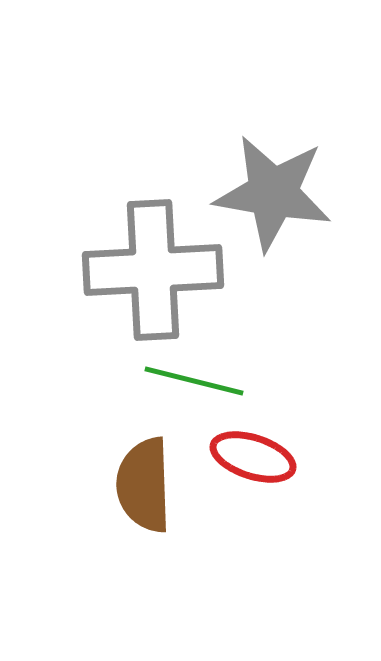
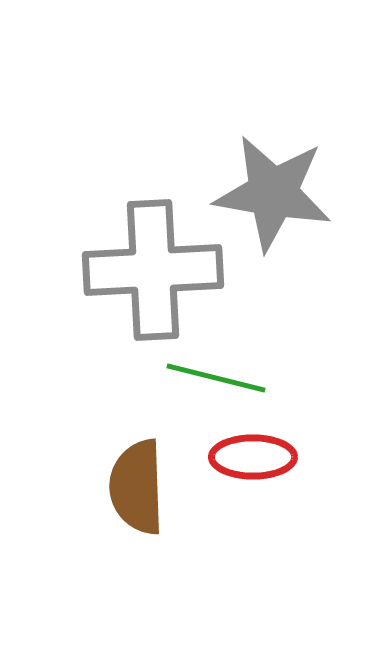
green line: moved 22 px right, 3 px up
red ellipse: rotated 18 degrees counterclockwise
brown semicircle: moved 7 px left, 2 px down
